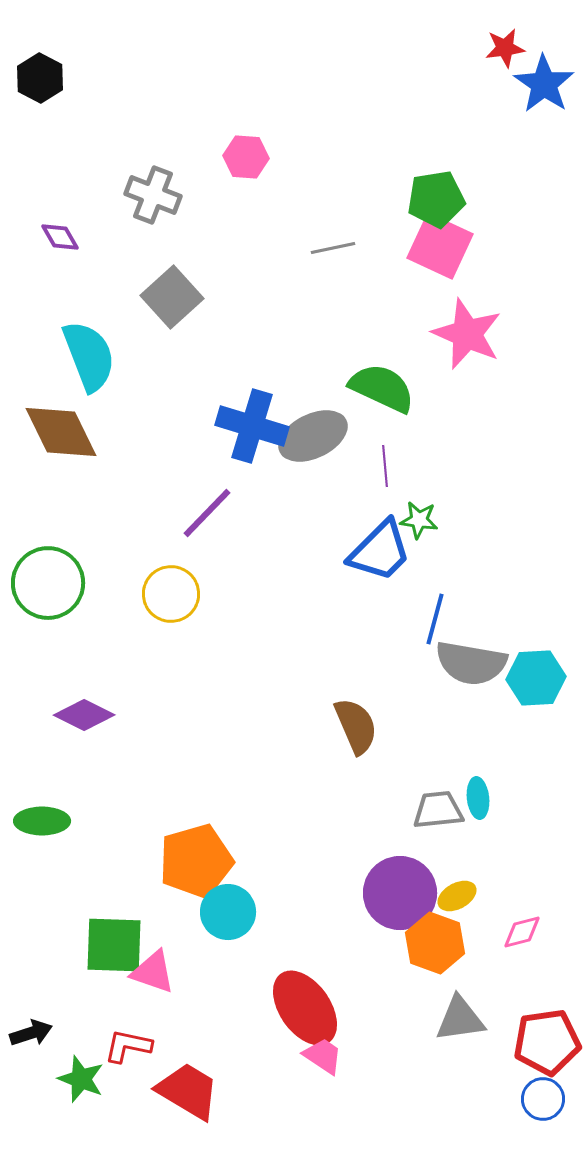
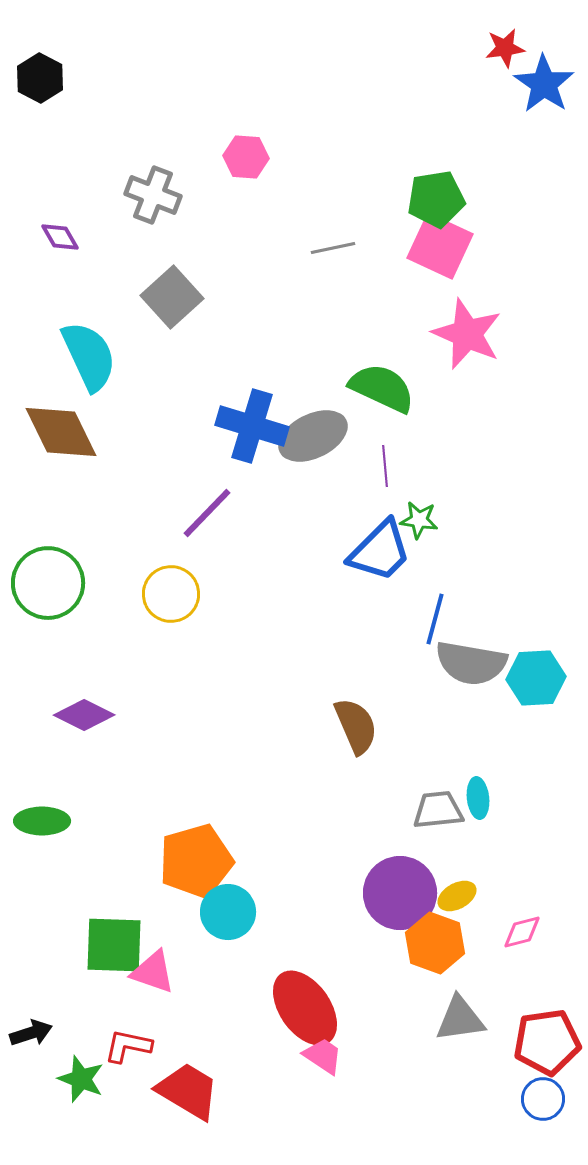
cyan semicircle at (89, 356): rotated 4 degrees counterclockwise
